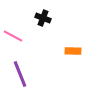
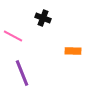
purple line: moved 2 px right, 1 px up
